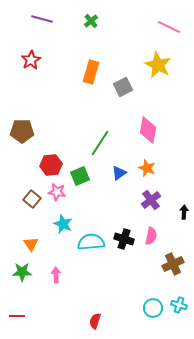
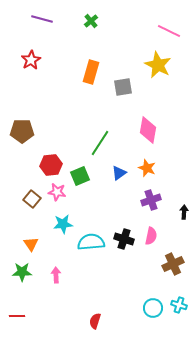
pink line: moved 4 px down
gray square: rotated 18 degrees clockwise
purple cross: rotated 18 degrees clockwise
cyan star: rotated 30 degrees counterclockwise
